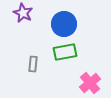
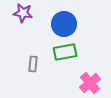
purple star: rotated 18 degrees counterclockwise
